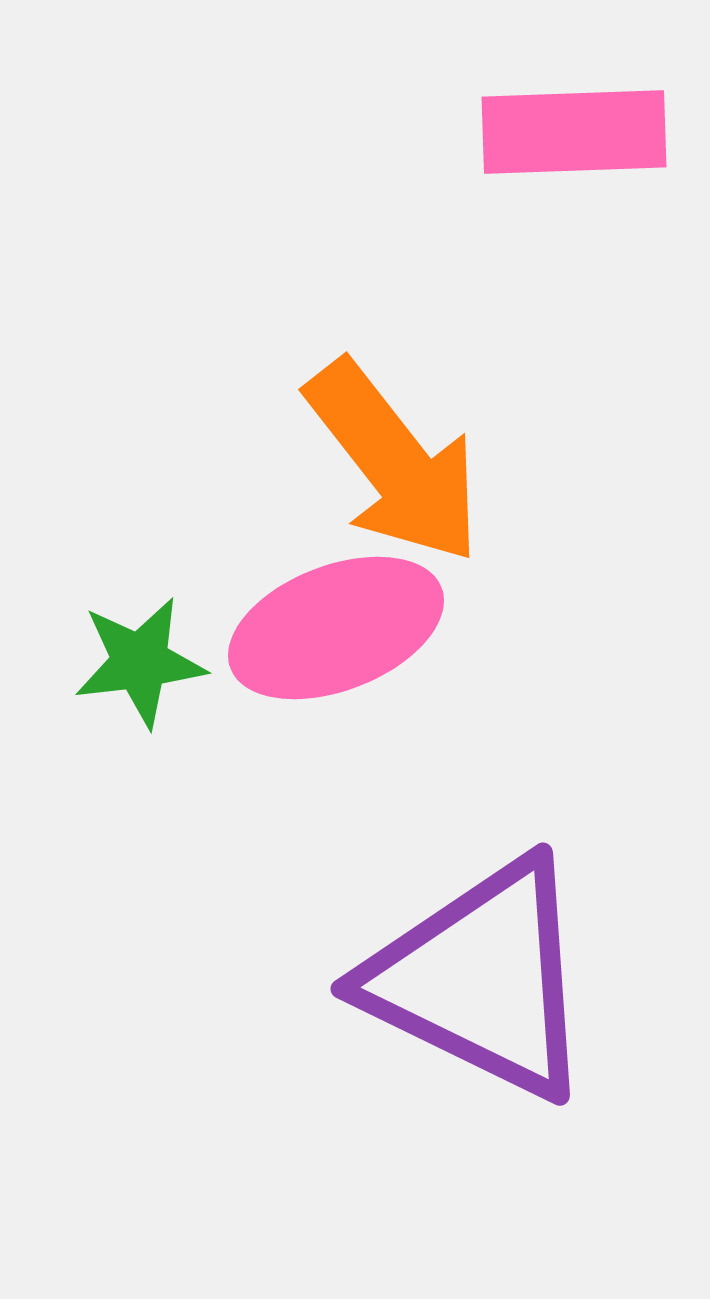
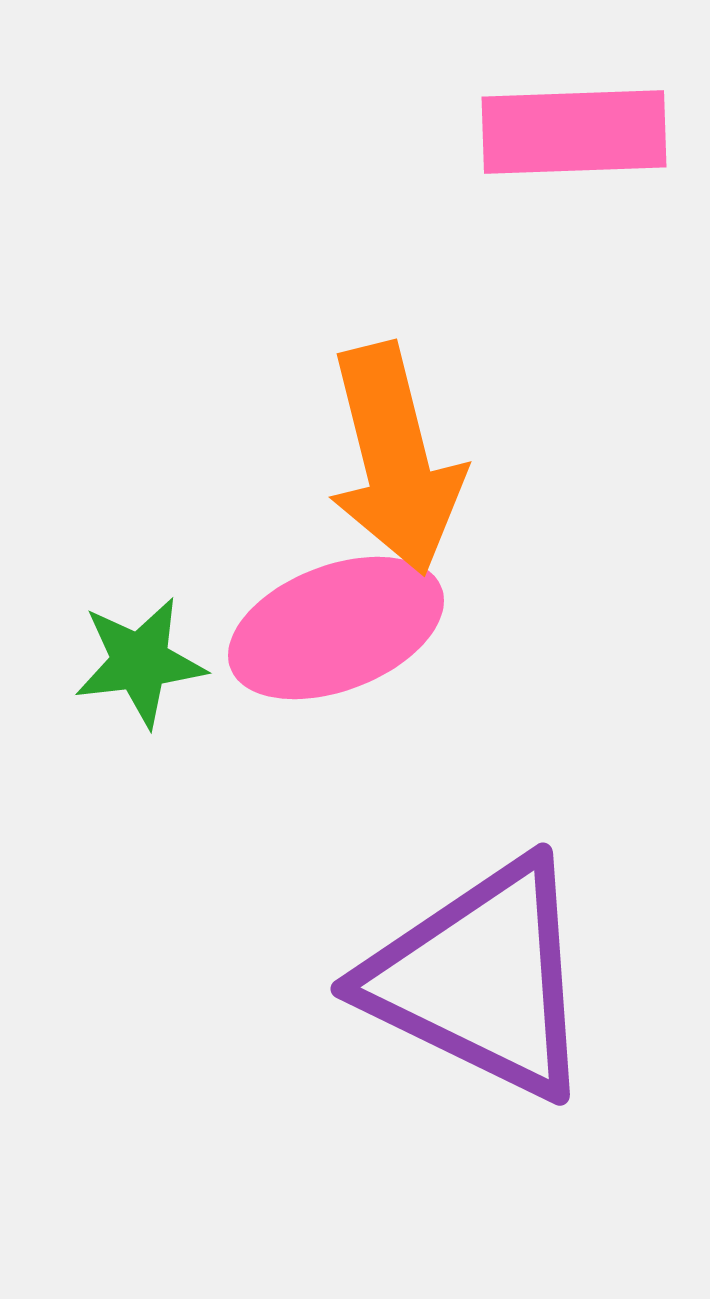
orange arrow: moved 1 px right, 3 px up; rotated 24 degrees clockwise
